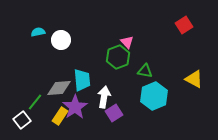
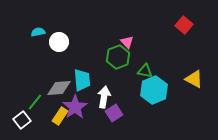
red square: rotated 18 degrees counterclockwise
white circle: moved 2 px left, 2 px down
cyan hexagon: moved 6 px up
